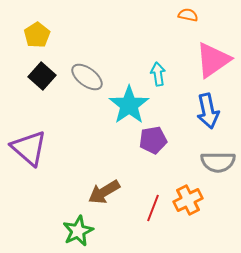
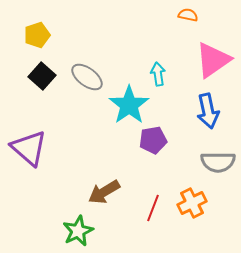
yellow pentagon: rotated 15 degrees clockwise
orange cross: moved 4 px right, 3 px down
